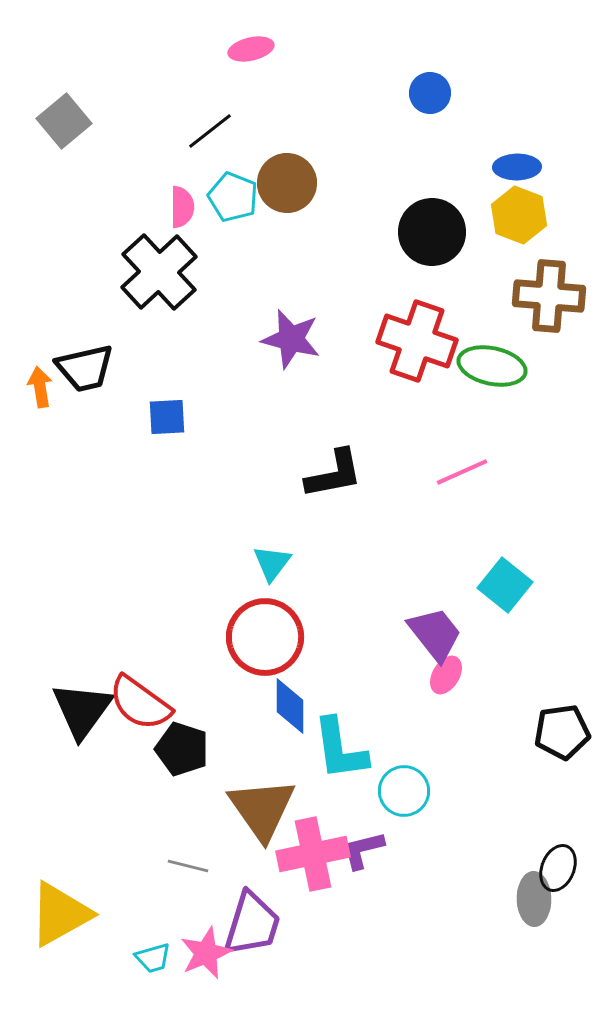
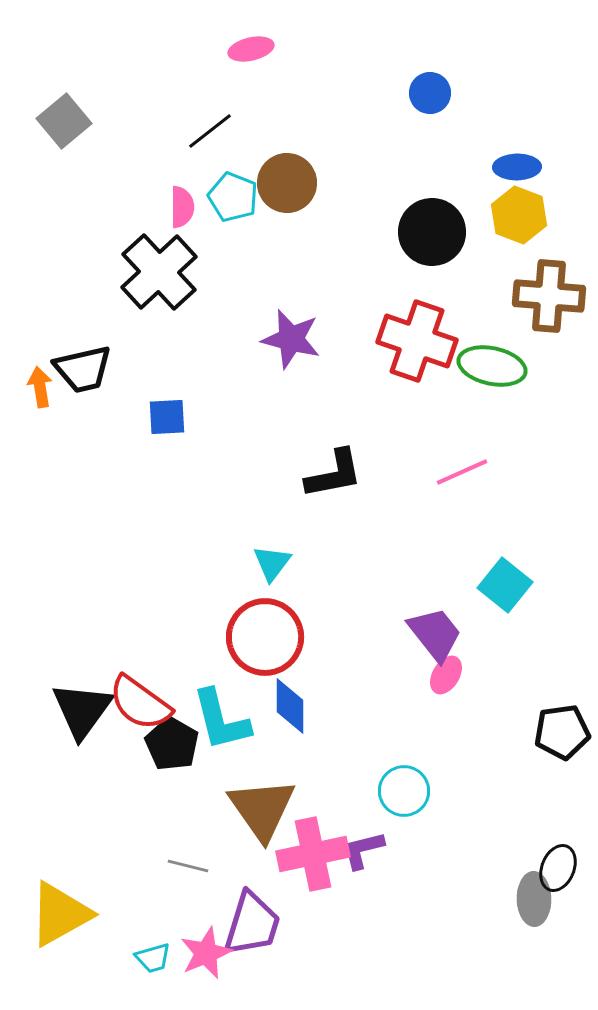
black trapezoid at (85, 368): moved 2 px left, 1 px down
black pentagon at (182, 749): moved 10 px left, 5 px up; rotated 12 degrees clockwise
cyan L-shape at (340, 749): moved 119 px left, 29 px up; rotated 6 degrees counterclockwise
